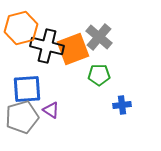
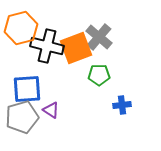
orange square: moved 3 px right, 1 px up
